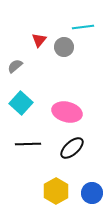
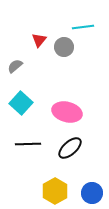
black ellipse: moved 2 px left
yellow hexagon: moved 1 px left
